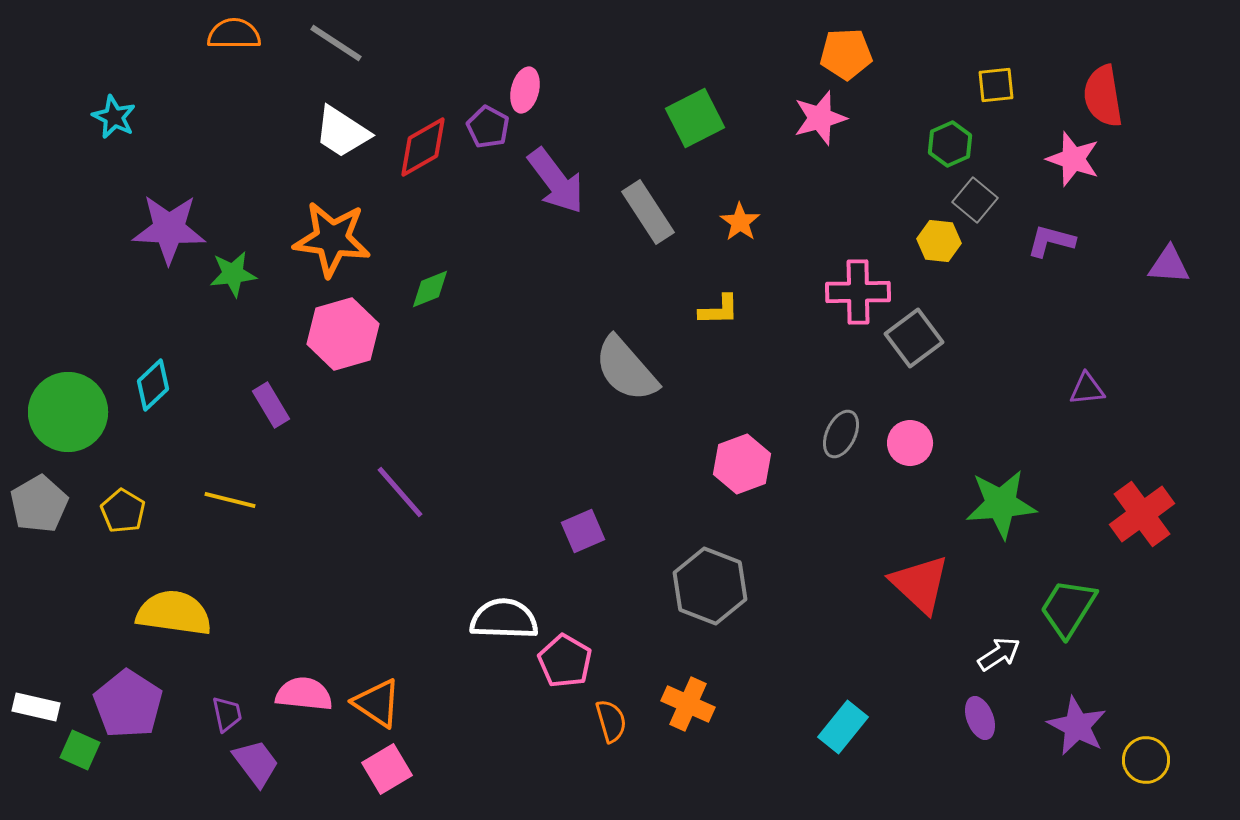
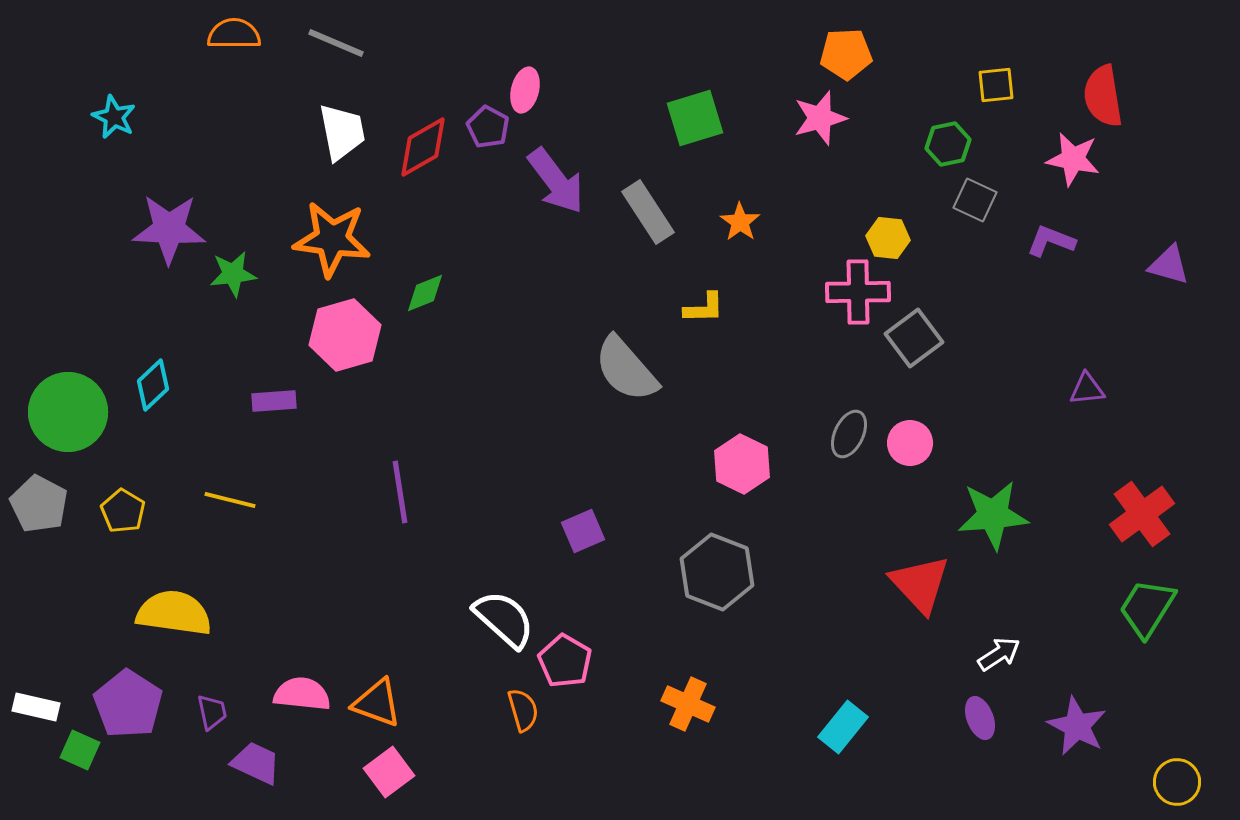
gray line at (336, 43): rotated 10 degrees counterclockwise
green square at (695, 118): rotated 10 degrees clockwise
white trapezoid at (342, 132): rotated 134 degrees counterclockwise
green hexagon at (950, 144): moved 2 px left; rotated 12 degrees clockwise
pink star at (1073, 159): rotated 8 degrees counterclockwise
gray square at (975, 200): rotated 15 degrees counterclockwise
yellow hexagon at (939, 241): moved 51 px left, 3 px up
purple L-shape at (1051, 241): rotated 6 degrees clockwise
purple triangle at (1169, 265): rotated 12 degrees clockwise
green diamond at (430, 289): moved 5 px left, 4 px down
yellow L-shape at (719, 310): moved 15 px left, 2 px up
pink hexagon at (343, 334): moved 2 px right, 1 px down
purple rectangle at (271, 405): moved 3 px right, 4 px up; rotated 63 degrees counterclockwise
gray ellipse at (841, 434): moved 8 px right
pink hexagon at (742, 464): rotated 14 degrees counterclockwise
purple line at (400, 492): rotated 32 degrees clockwise
gray pentagon at (39, 504): rotated 14 degrees counterclockwise
green star at (1001, 504): moved 8 px left, 11 px down
red triangle at (920, 584): rotated 4 degrees clockwise
gray hexagon at (710, 586): moved 7 px right, 14 px up
green trapezoid at (1068, 608): moved 79 px right
white semicircle at (504, 619): rotated 40 degrees clockwise
pink semicircle at (304, 694): moved 2 px left
orange triangle at (377, 703): rotated 14 degrees counterclockwise
purple trapezoid at (227, 714): moved 15 px left, 2 px up
orange semicircle at (611, 721): moved 88 px left, 11 px up
yellow circle at (1146, 760): moved 31 px right, 22 px down
purple trapezoid at (256, 763): rotated 28 degrees counterclockwise
pink square at (387, 769): moved 2 px right, 3 px down; rotated 6 degrees counterclockwise
